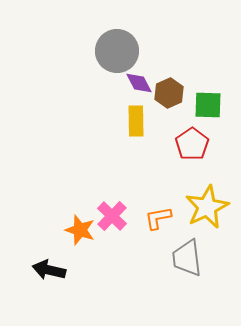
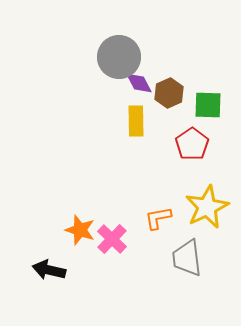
gray circle: moved 2 px right, 6 px down
pink cross: moved 23 px down
